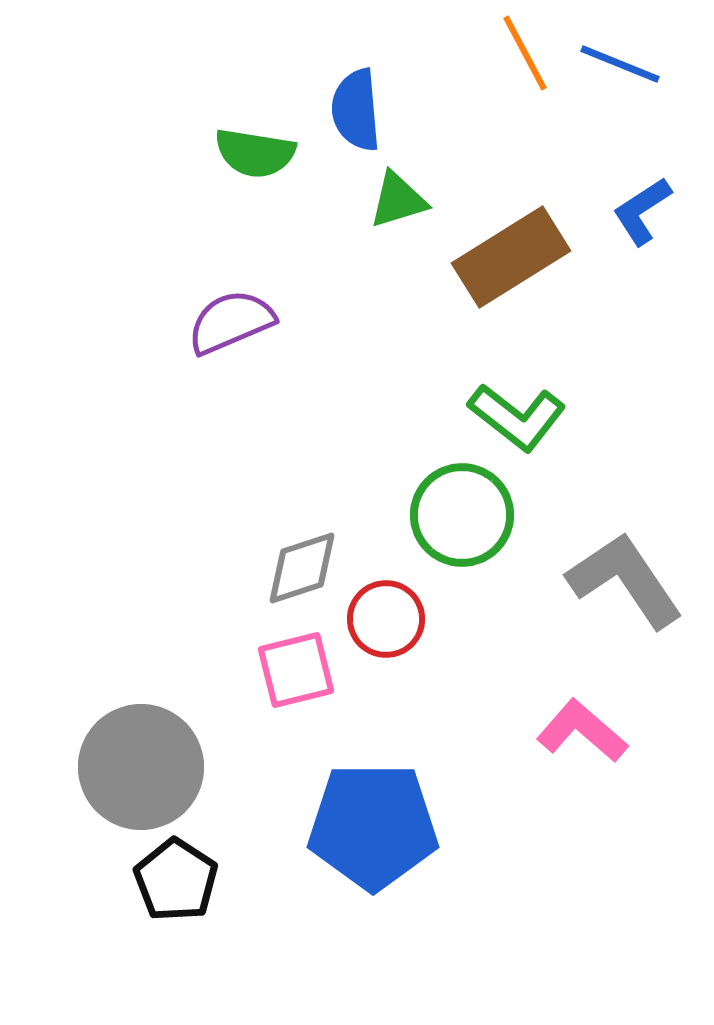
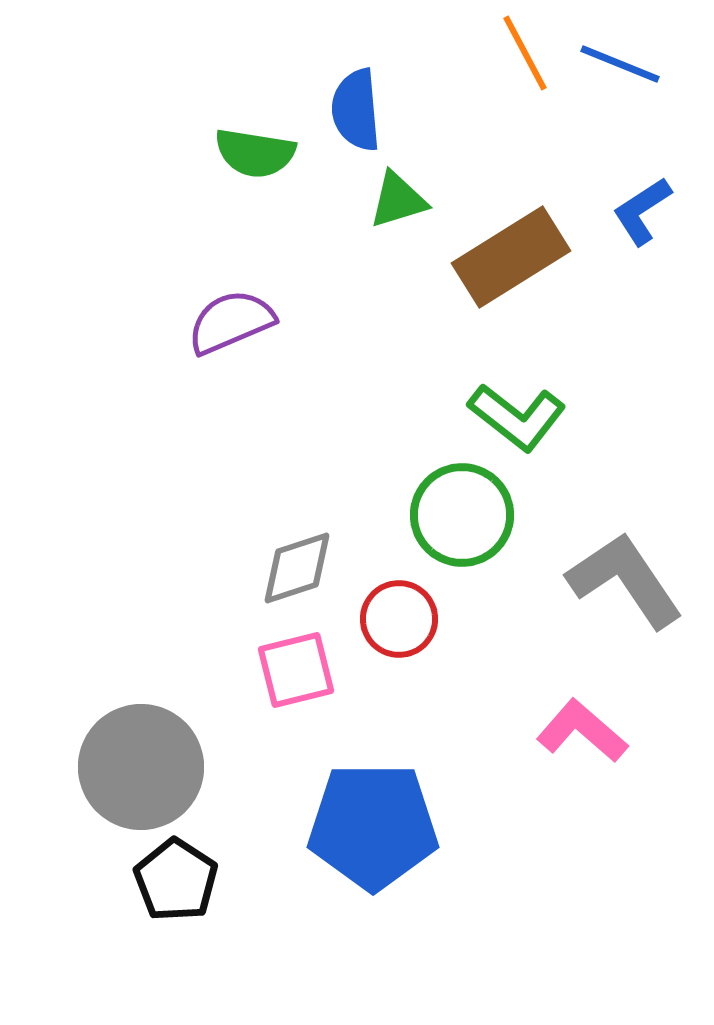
gray diamond: moved 5 px left
red circle: moved 13 px right
